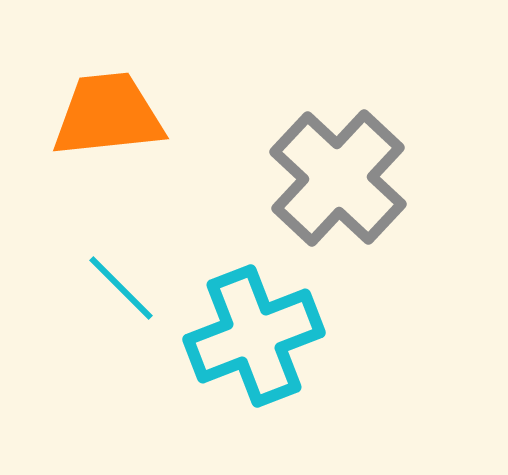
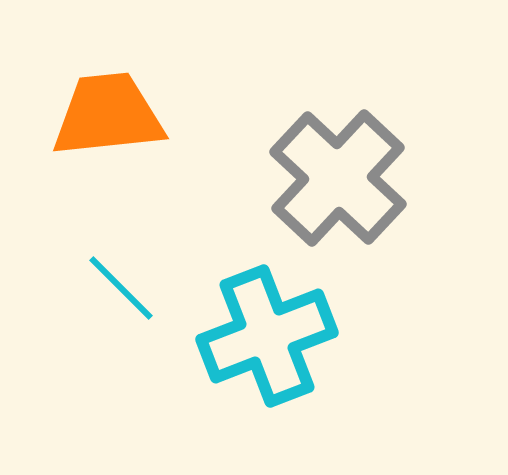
cyan cross: moved 13 px right
